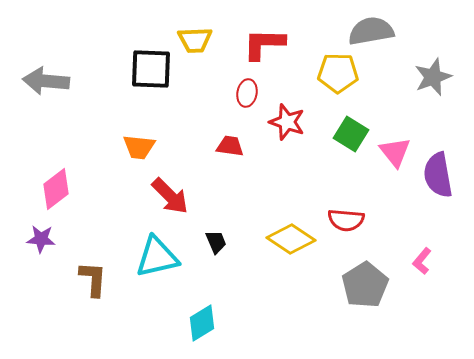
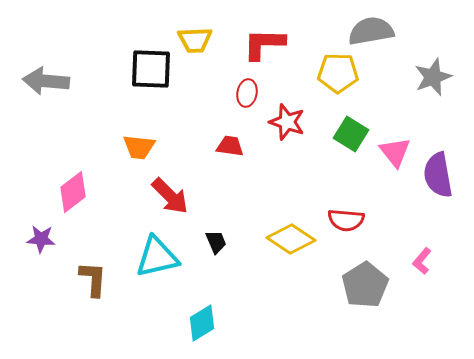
pink diamond: moved 17 px right, 3 px down
